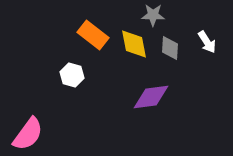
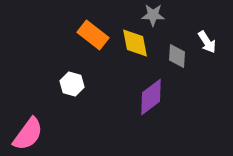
yellow diamond: moved 1 px right, 1 px up
gray diamond: moved 7 px right, 8 px down
white hexagon: moved 9 px down
purple diamond: rotated 30 degrees counterclockwise
